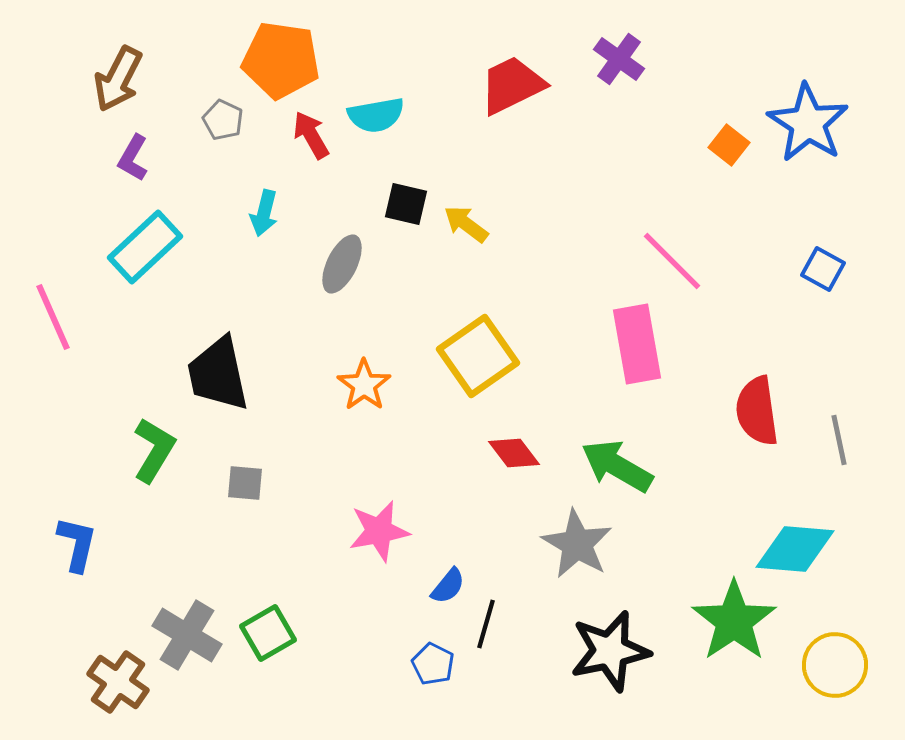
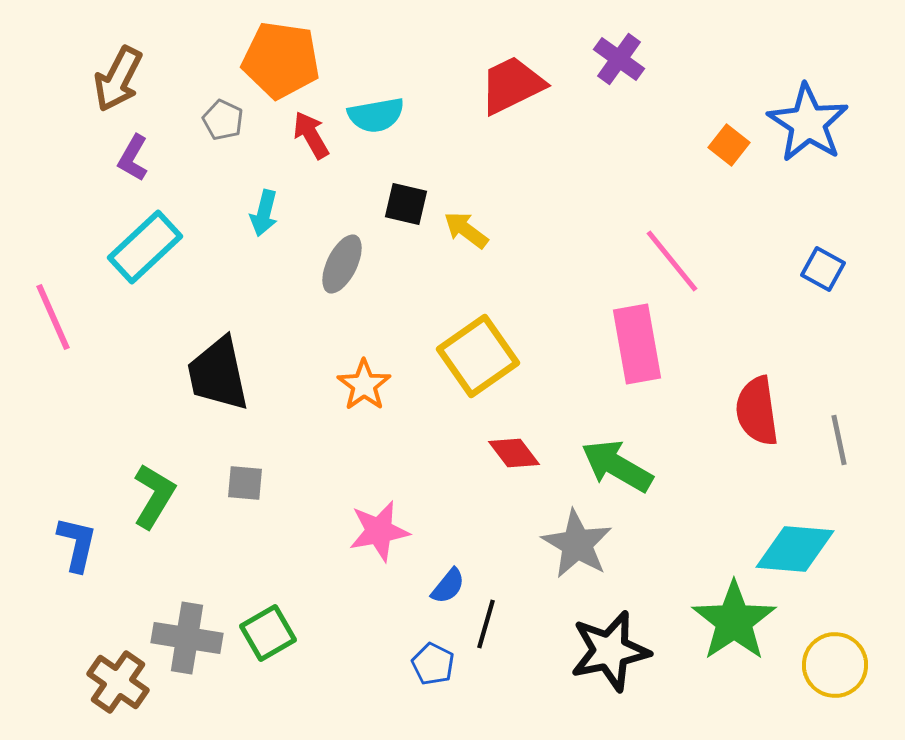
yellow arrow at (466, 224): moved 6 px down
pink line at (672, 261): rotated 6 degrees clockwise
green L-shape at (154, 450): moved 46 px down
gray cross at (187, 635): moved 3 px down; rotated 22 degrees counterclockwise
